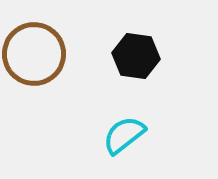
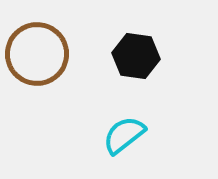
brown circle: moved 3 px right
